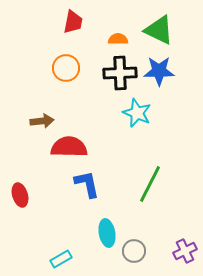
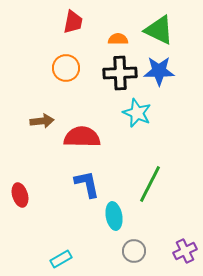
red semicircle: moved 13 px right, 10 px up
cyan ellipse: moved 7 px right, 17 px up
